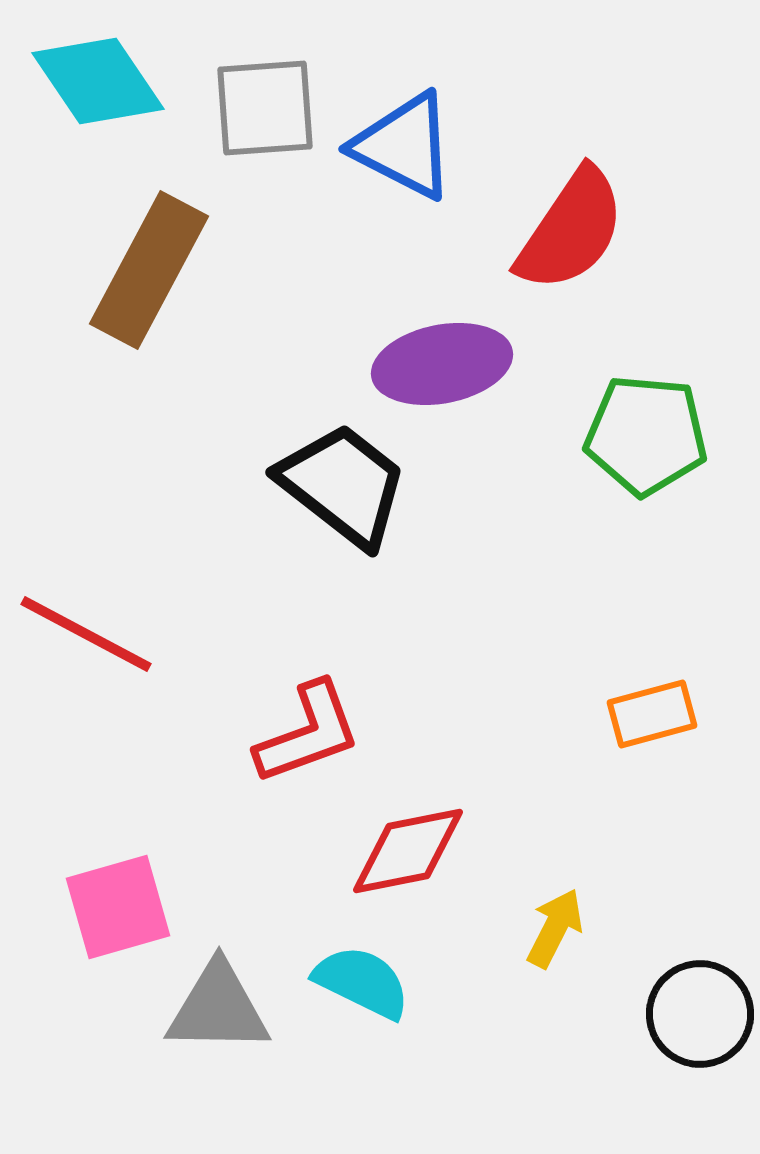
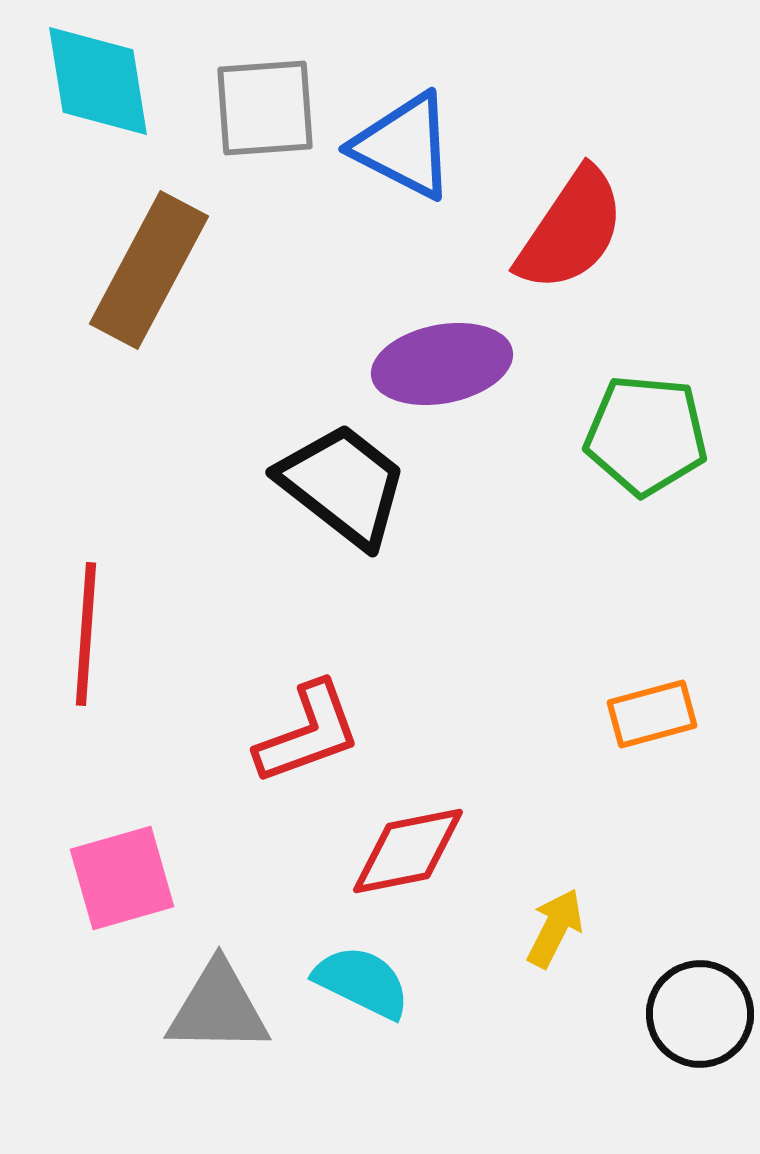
cyan diamond: rotated 25 degrees clockwise
red line: rotated 66 degrees clockwise
pink square: moved 4 px right, 29 px up
